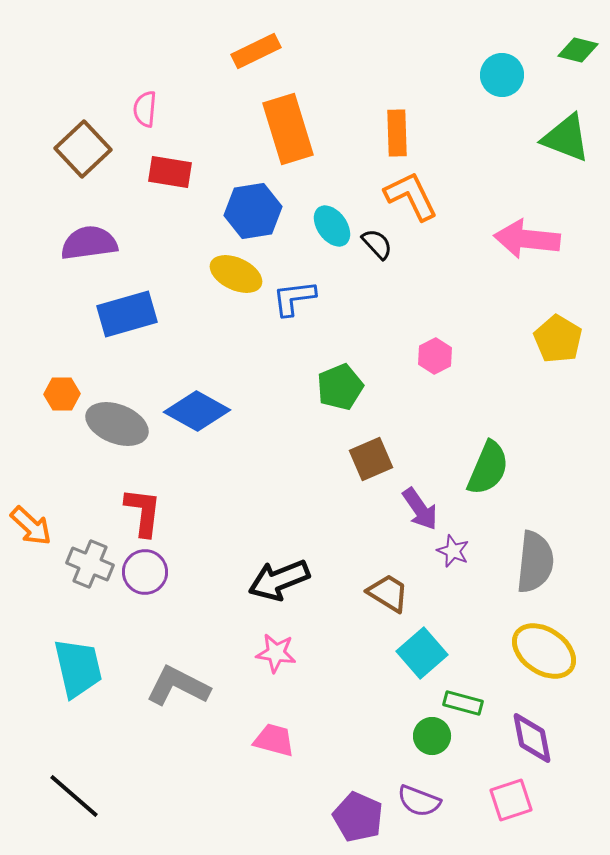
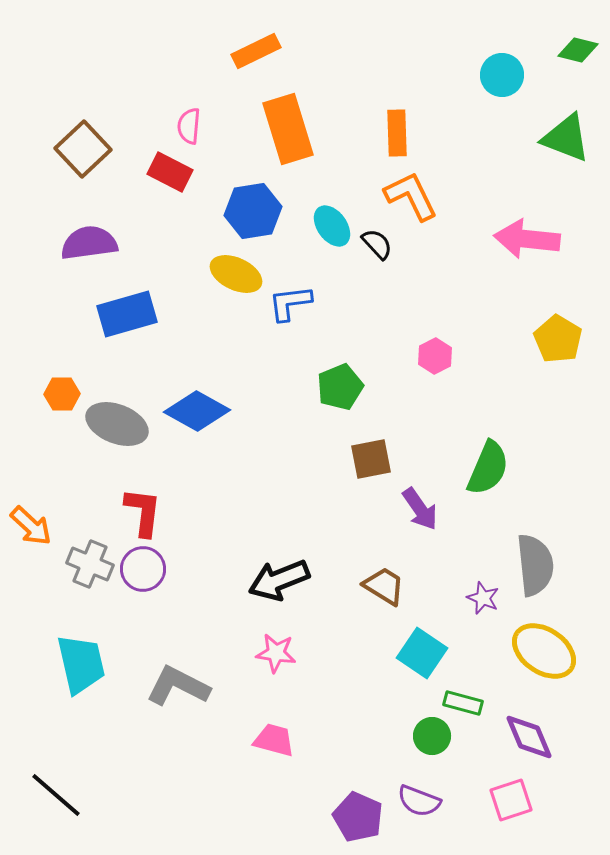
pink semicircle at (145, 109): moved 44 px right, 17 px down
red rectangle at (170, 172): rotated 18 degrees clockwise
blue L-shape at (294, 298): moved 4 px left, 5 px down
brown square at (371, 459): rotated 12 degrees clockwise
purple star at (453, 551): moved 30 px right, 47 px down
gray semicircle at (535, 562): moved 3 px down; rotated 12 degrees counterclockwise
purple circle at (145, 572): moved 2 px left, 3 px up
brown trapezoid at (388, 593): moved 4 px left, 7 px up
cyan square at (422, 653): rotated 15 degrees counterclockwise
cyan trapezoid at (78, 668): moved 3 px right, 4 px up
purple diamond at (532, 738): moved 3 px left, 1 px up; rotated 12 degrees counterclockwise
black line at (74, 796): moved 18 px left, 1 px up
